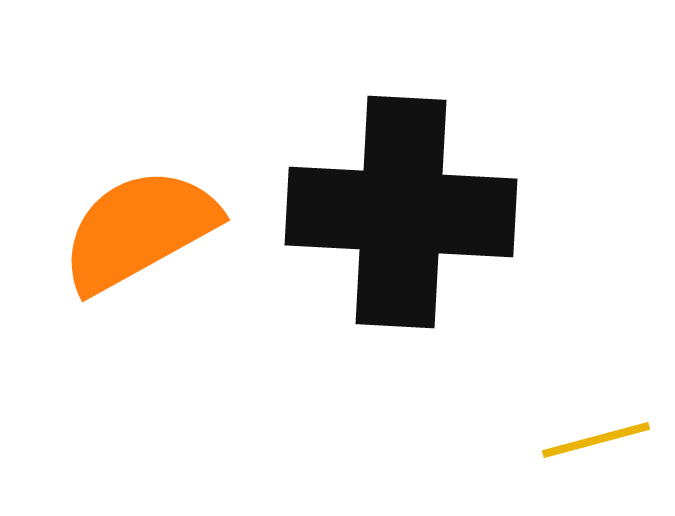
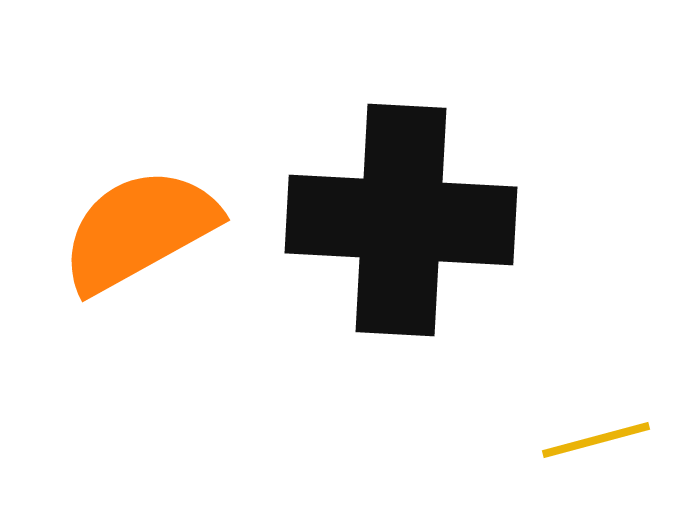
black cross: moved 8 px down
